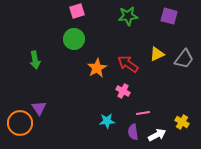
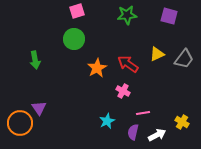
green star: moved 1 px left, 1 px up
cyan star: rotated 21 degrees counterclockwise
purple semicircle: rotated 21 degrees clockwise
